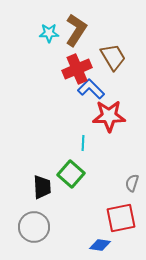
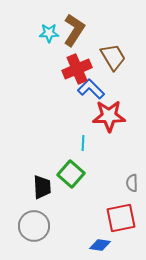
brown L-shape: moved 2 px left
gray semicircle: rotated 18 degrees counterclockwise
gray circle: moved 1 px up
